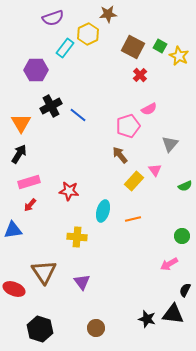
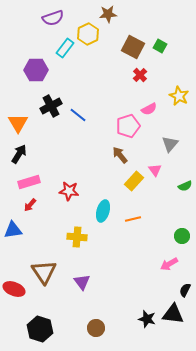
yellow star: moved 40 px down
orange triangle: moved 3 px left
